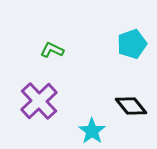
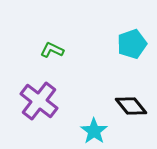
purple cross: rotated 9 degrees counterclockwise
cyan star: moved 2 px right
